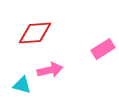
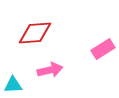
cyan triangle: moved 9 px left; rotated 18 degrees counterclockwise
